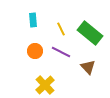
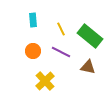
green rectangle: moved 3 px down
orange circle: moved 2 px left
brown triangle: rotated 35 degrees counterclockwise
yellow cross: moved 4 px up
